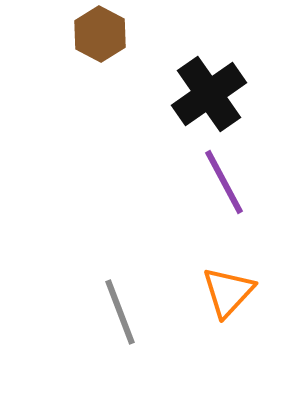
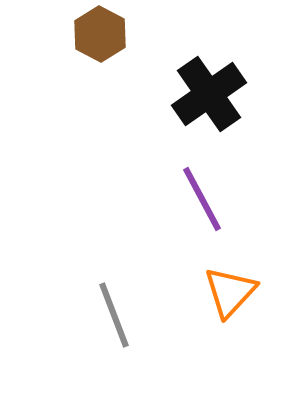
purple line: moved 22 px left, 17 px down
orange triangle: moved 2 px right
gray line: moved 6 px left, 3 px down
